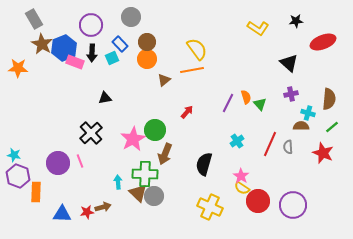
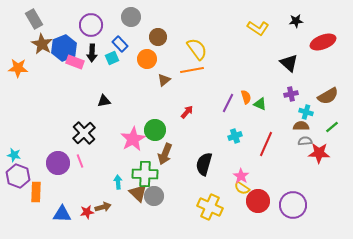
brown circle at (147, 42): moved 11 px right, 5 px up
black triangle at (105, 98): moved 1 px left, 3 px down
brown semicircle at (329, 99): moved 1 px left, 3 px up; rotated 55 degrees clockwise
green triangle at (260, 104): rotated 24 degrees counterclockwise
cyan cross at (308, 113): moved 2 px left, 1 px up
black cross at (91, 133): moved 7 px left
cyan cross at (237, 141): moved 2 px left, 5 px up; rotated 16 degrees clockwise
red line at (270, 144): moved 4 px left
gray semicircle at (288, 147): moved 17 px right, 6 px up; rotated 88 degrees clockwise
red star at (323, 153): moved 4 px left; rotated 20 degrees counterclockwise
